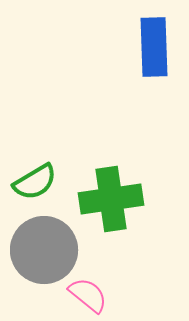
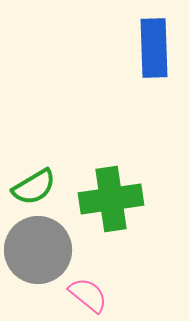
blue rectangle: moved 1 px down
green semicircle: moved 1 px left, 5 px down
gray circle: moved 6 px left
